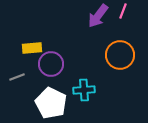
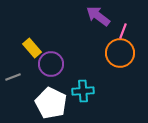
pink line: moved 20 px down
purple arrow: rotated 90 degrees clockwise
yellow rectangle: rotated 54 degrees clockwise
orange circle: moved 2 px up
gray line: moved 4 px left
cyan cross: moved 1 px left, 1 px down
